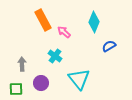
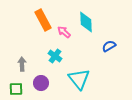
cyan diamond: moved 8 px left; rotated 25 degrees counterclockwise
